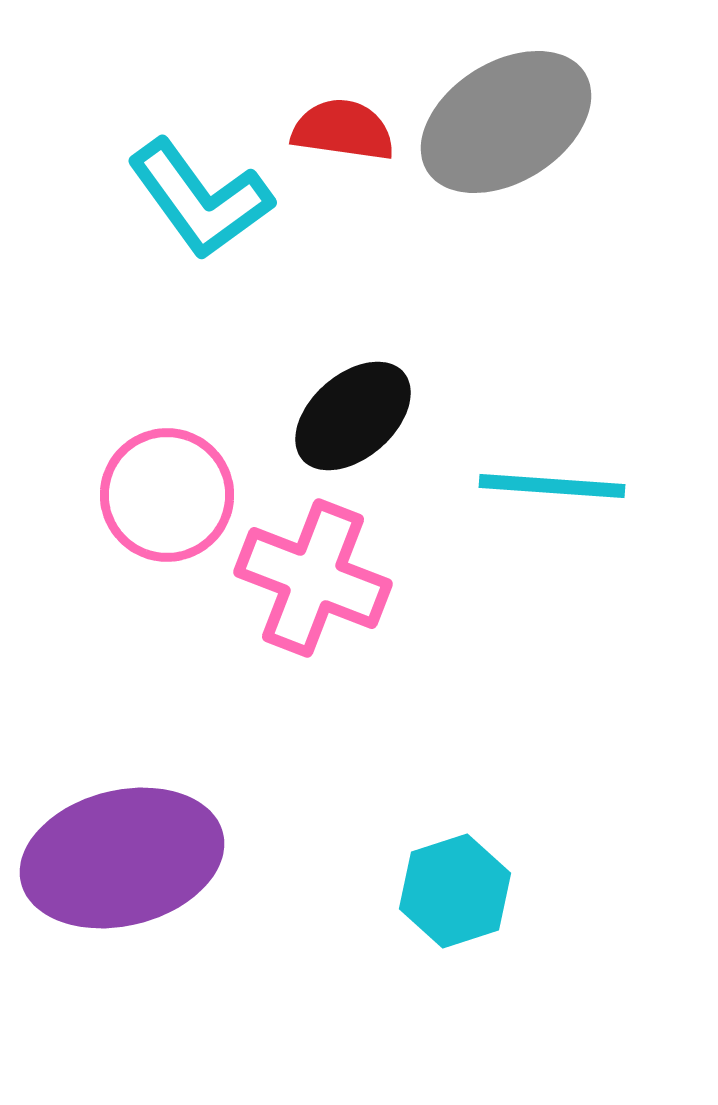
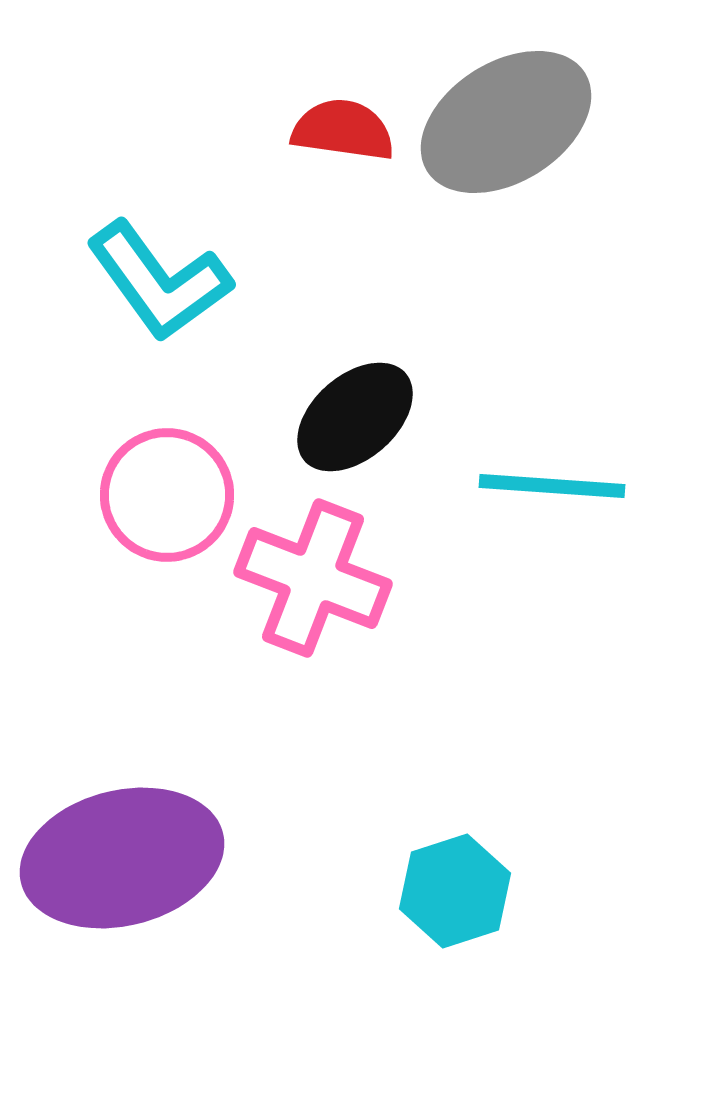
cyan L-shape: moved 41 px left, 82 px down
black ellipse: moved 2 px right, 1 px down
